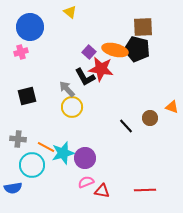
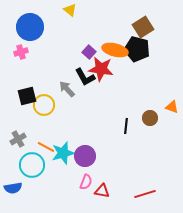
yellow triangle: moved 2 px up
brown square: rotated 30 degrees counterclockwise
yellow circle: moved 28 px left, 2 px up
black line: rotated 49 degrees clockwise
gray cross: rotated 35 degrees counterclockwise
purple circle: moved 2 px up
pink semicircle: rotated 133 degrees clockwise
red line: moved 4 px down; rotated 15 degrees counterclockwise
